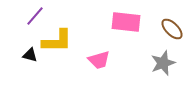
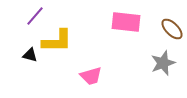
pink trapezoid: moved 8 px left, 16 px down
